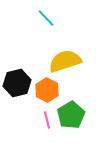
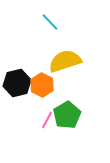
cyan line: moved 4 px right, 4 px down
orange hexagon: moved 5 px left, 5 px up
green pentagon: moved 4 px left
pink line: rotated 42 degrees clockwise
